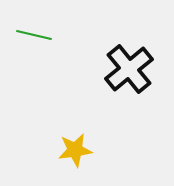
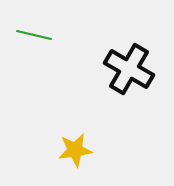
black cross: rotated 21 degrees counterclockwise
